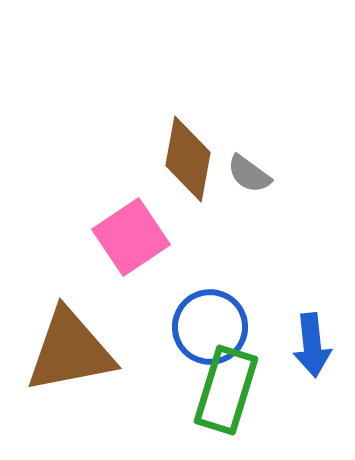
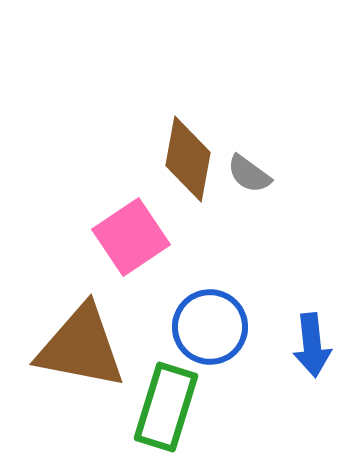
brown triangle: moved 11 px right, 4 px up; rotated 22 degrees clockwise
green rectangle: moved 60 px left, 17 px down
